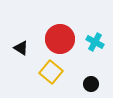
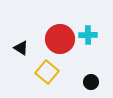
cyan cross: moved 7 px left, 7 px up; rotated 30 degrees counterclockwise
yellow square: moved 4 px left
black circle: moved 2 px up
